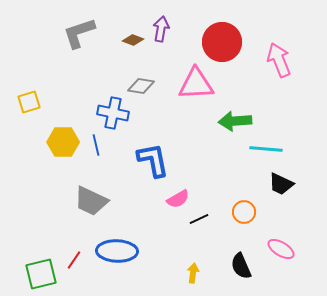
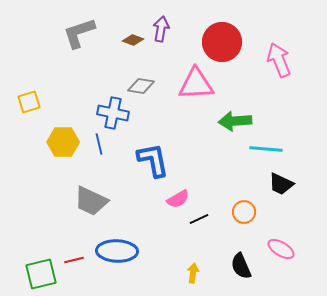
blue line: moved 3 px right, 1 px up
red line: rotated 42 degrees clockwise
